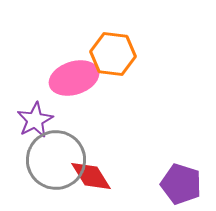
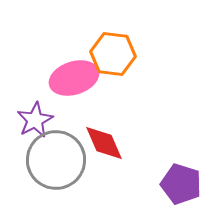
red diamond: moved 13 px right, 33 px up; rotated 9 degrees clockwise
